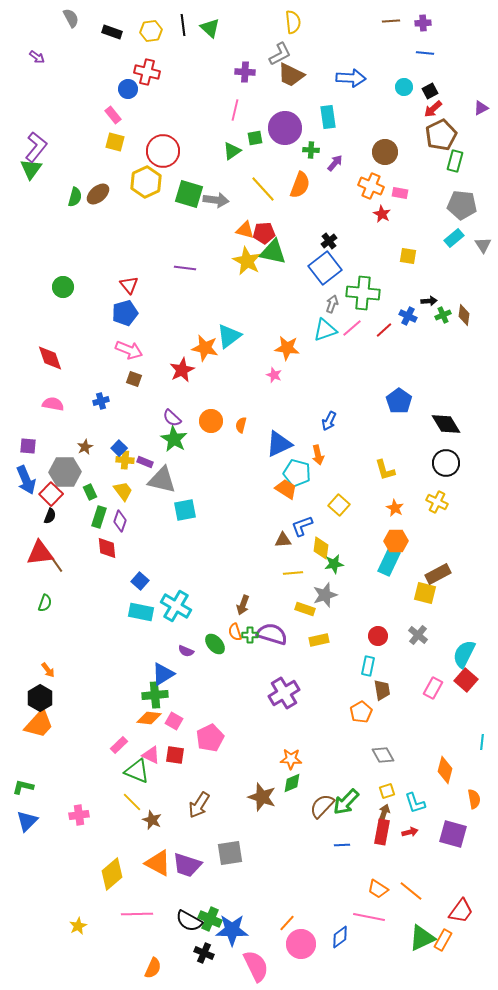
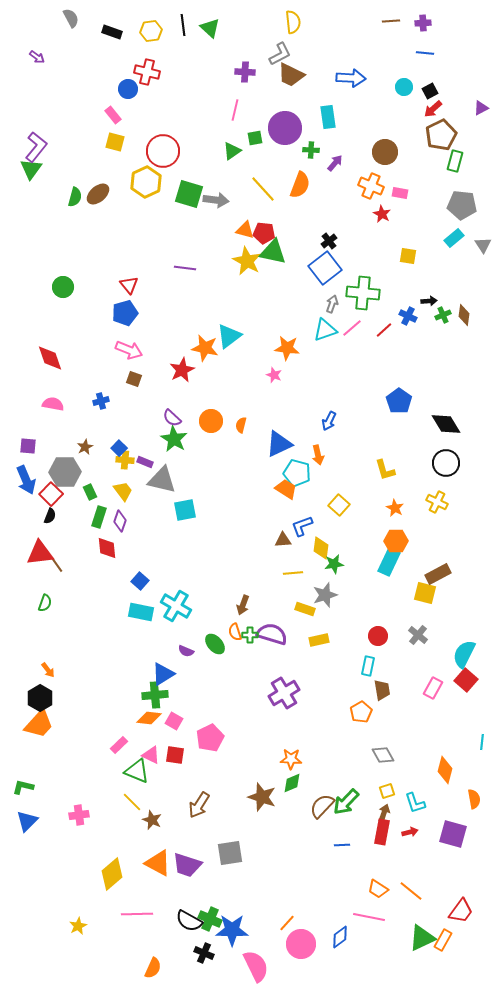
red pentagon at (264, 233): rotated 10 degrees clockwise
